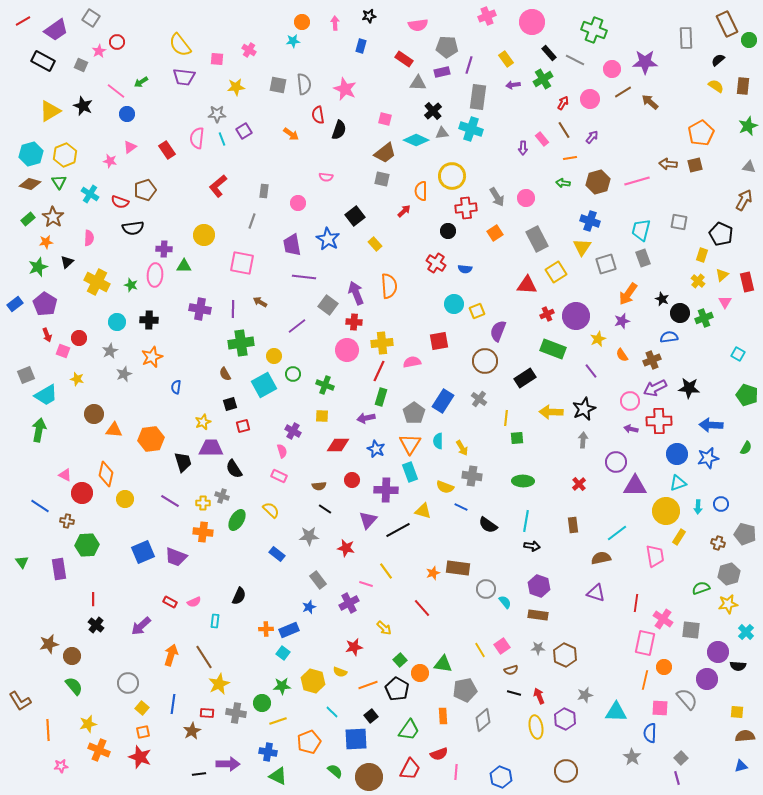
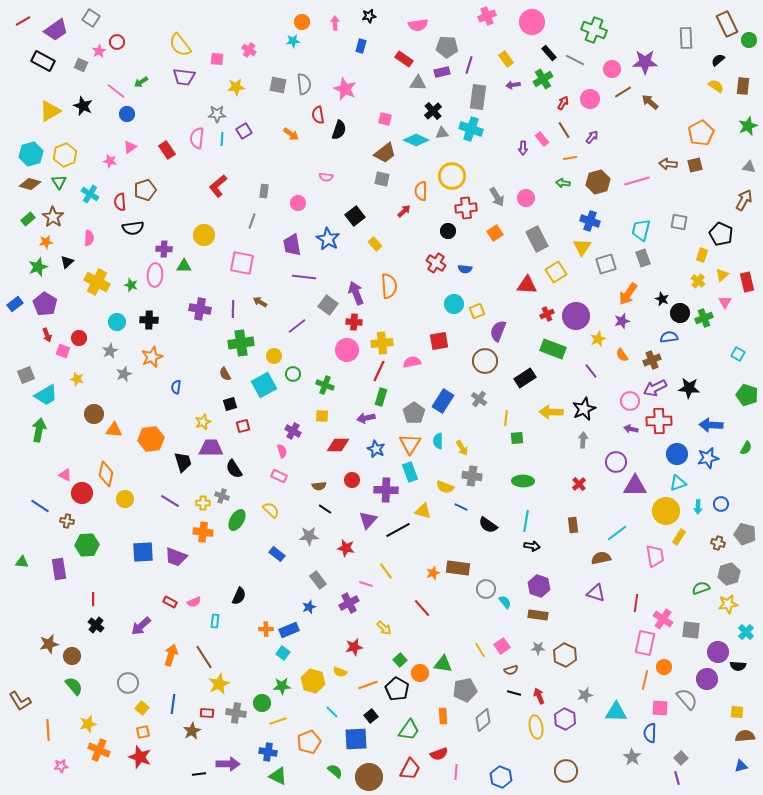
cyan line at (222, 139): rotated 24 degrees clockwise
red semicircle at (120, 202): rotated 66 degrees clockwise
blue square at (143, 552): rotated 20 degrees clockwise
green triangle at (22, 562): rotated 48 degrees counterclockwise
